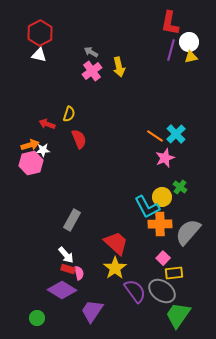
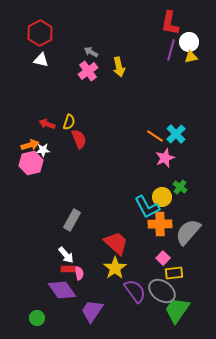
white triangle: moved 2 px right, 5 px down
pink cross: moved 4 px left
yellow semicircle: moved 8 px down
red rectangle: rotated 16 degrees counterclockwise
purple diamond: rotated 24 degrees clockwise
green trapezoid: moved 1 px left, 5 px up
